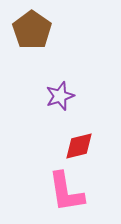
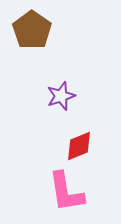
purple star: moved 1 px right
red diamond: rotated 8 degrees counterclockwise
